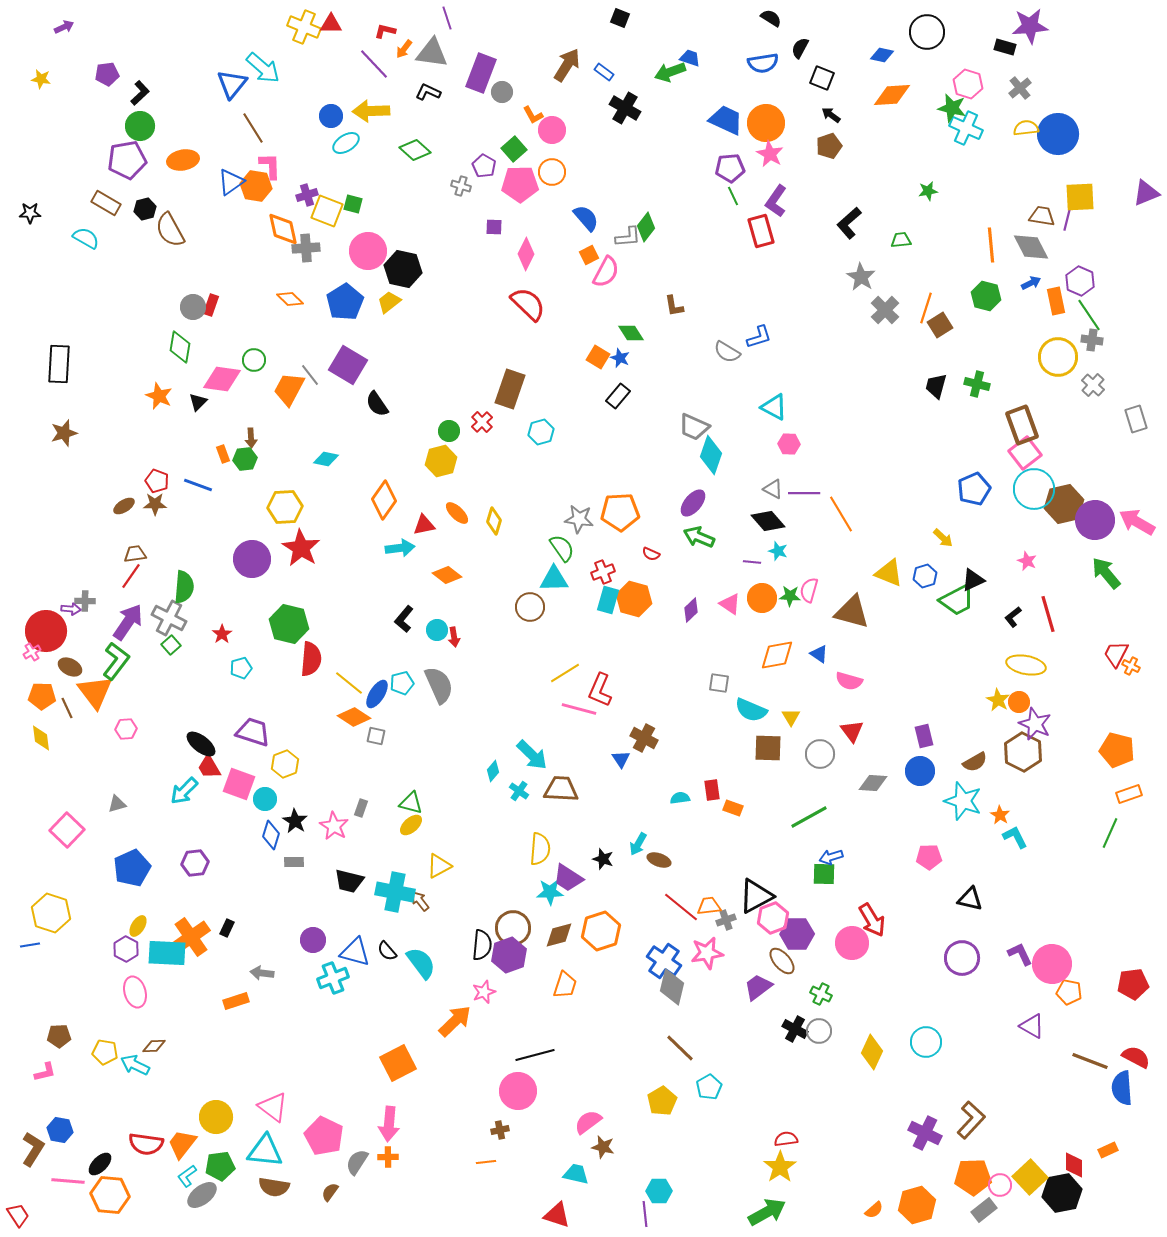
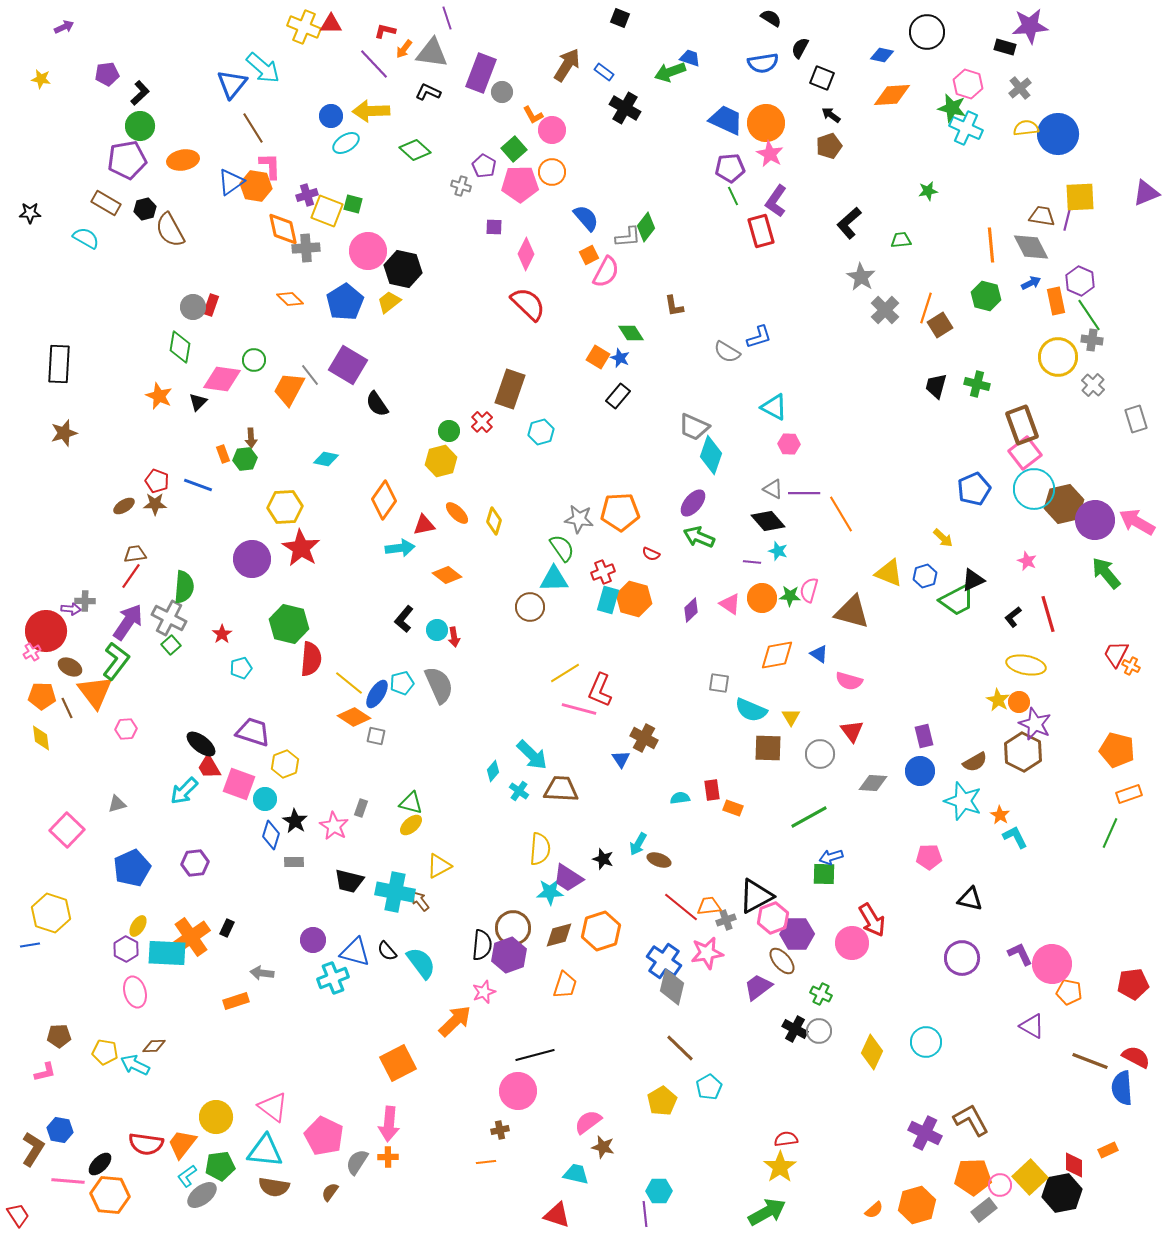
brown L-shape at (971, 1120): rotated 72 degrees counterclockwise
